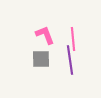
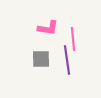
pink L-shape: moved 3 px right, 7 px up; rotated 120 degrees clockwise
purple line: moved 3 px left
